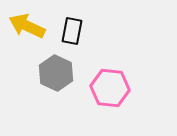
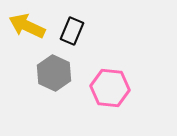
black rectangle: rotated 12 degrees clockwise
gray hexagon: moved 2 px left
